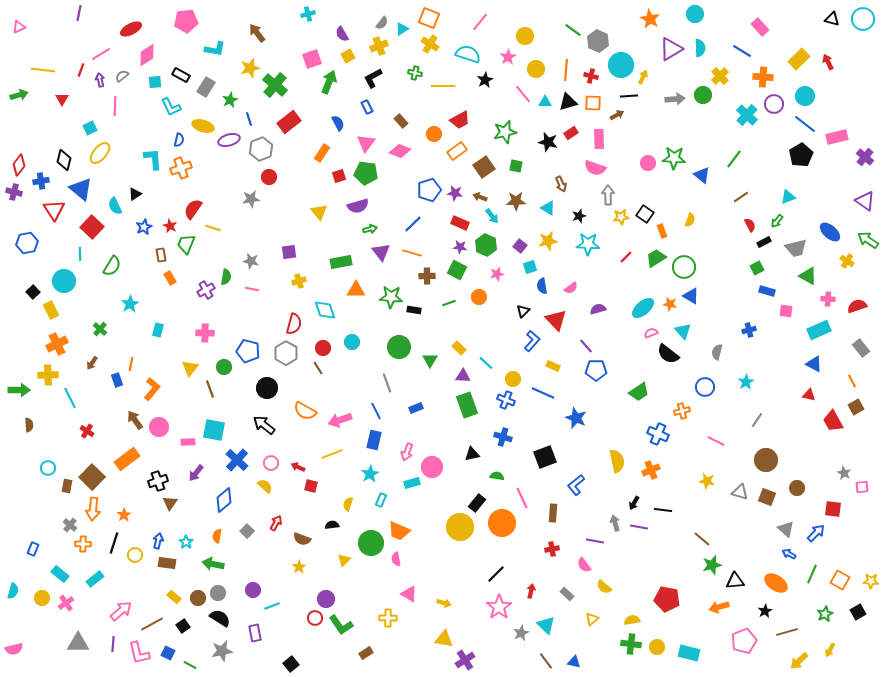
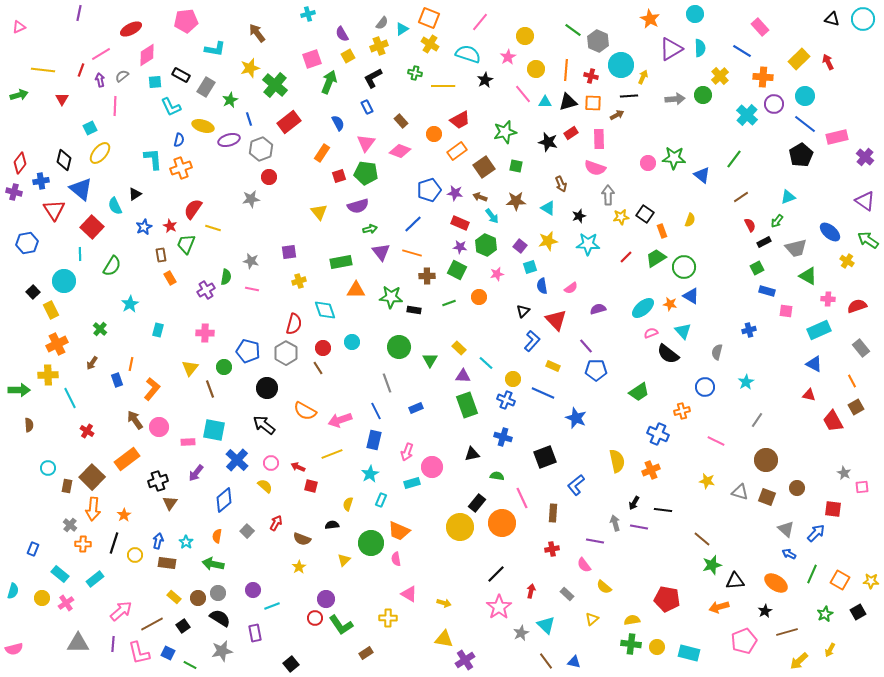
red diamond at (19, 165): moved 1 px right, 2 px up
